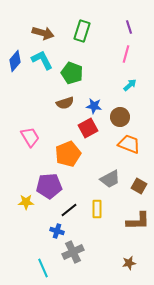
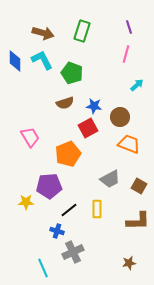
blue diamond: rotated 40 degrees counterclockwise
cyan arrow: moved 7 px right
